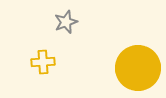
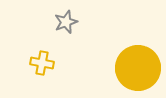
yellow cross: moved 1 px left, 1 px down; rotated 15 degrees clockwise
